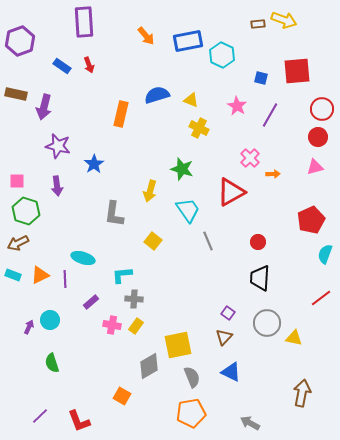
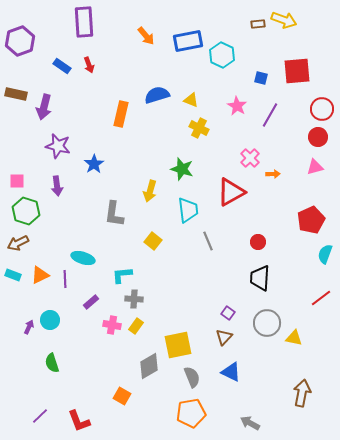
cyan trapezoid at (188, 210): rotated 28 degrees clockwise
